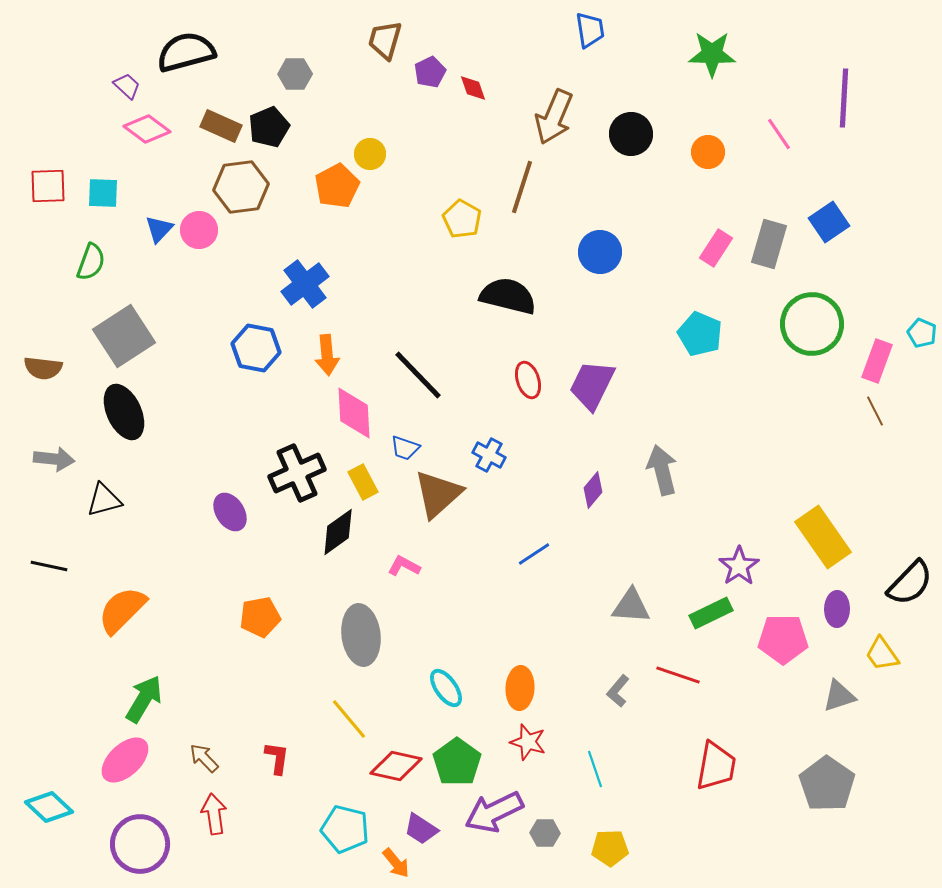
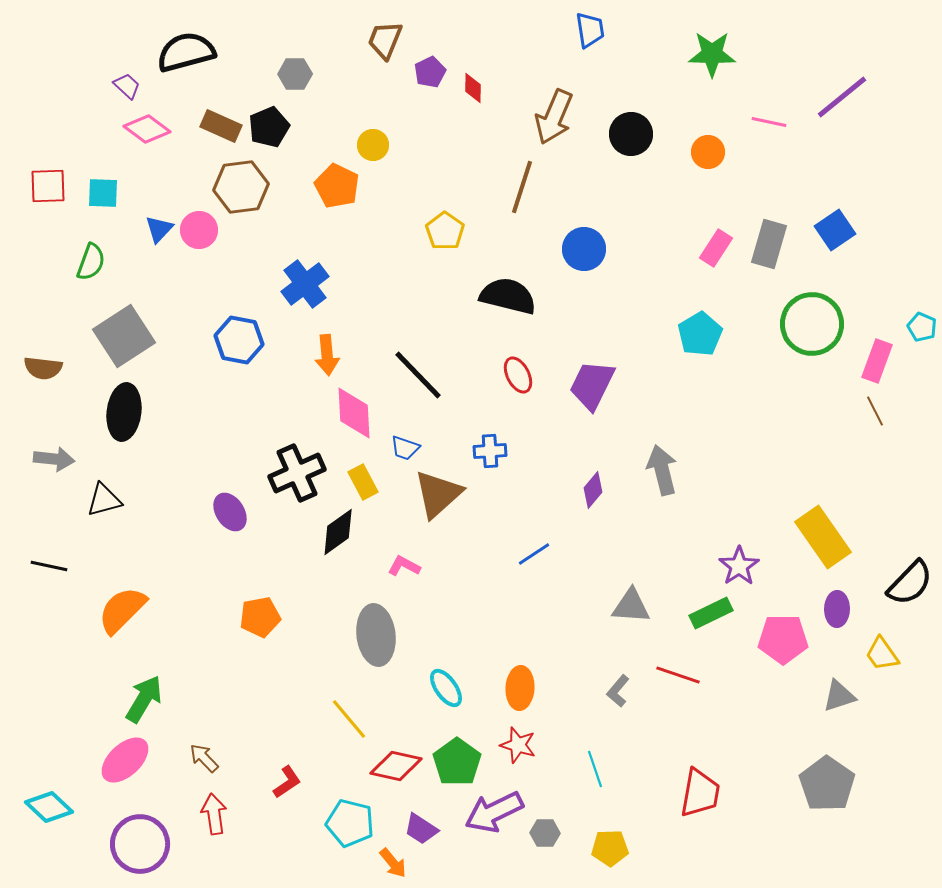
brown trapezoid at (385, 40): rotated 6 degrees clockwise
red diamond at (473, 88): rotated 20 degrees clockwise
purple line at (844, 98): moved 2 px left, 1 px up; rotated 48 degrees clockwise
pink line at (779, 134): moved 10 px left, 12 px up; rotated 44 degrees counterclockwise
yellow circle at (370, 154): moved 3 px right, 9 px up
orange pentagon at (337, 186): rotated 18 degrees counterclockwise
yellow pentagon at (462, 219): moved 17 px left, 12 px down; rotated 6 degrees clockwise
blue square at (829, 222): moved 6 px right, 8 px down
blue circle at (600, 252): moved 16 px left, 3 px up
cyan pentagon at (922, 333): moved 6 px up
cyan pentagon at (700, 334): rotated 18 degrees clockwise
blue hexagon at (256, 348): moved 17 px left, 8 px up
red ellipse at (528, 380): moved 10 px left, 5 px up; rotated 9 degrees counterclockwise
black ellipse at (124, 412): rotated 32 degrees clockwise
blue cross at (489, 455): moved 1 px right, 4 px up; rotated 32 degrees counterclockwise
gray ellipse at (361, 635): moved 15 px right
red star at (528, 742): moved 10 px left, 3 px down
red L-shape at (277, 758): moved 10 px right, 24 px down; rotated 48 degrees clockwise
red trapezoid at (716, 766): moved 16 px left, 27 px down
cyan pentagon at (345, 829): moved 5 px right, 6 px up
orange arrow at (396, 863): moved 3 px left
